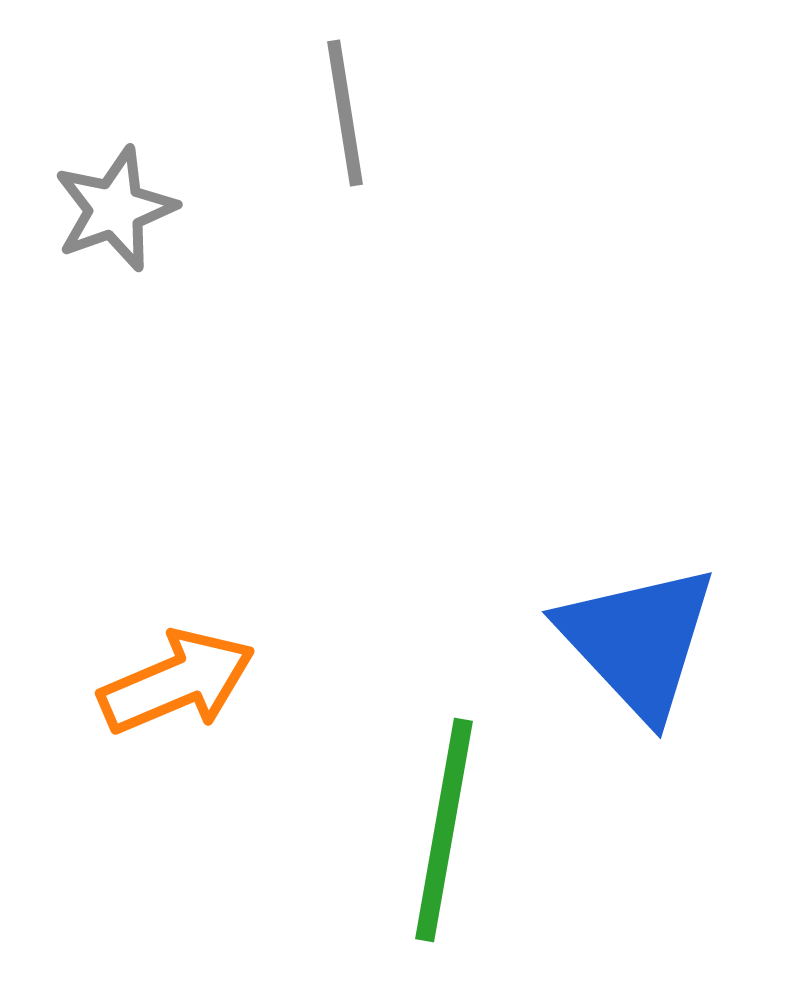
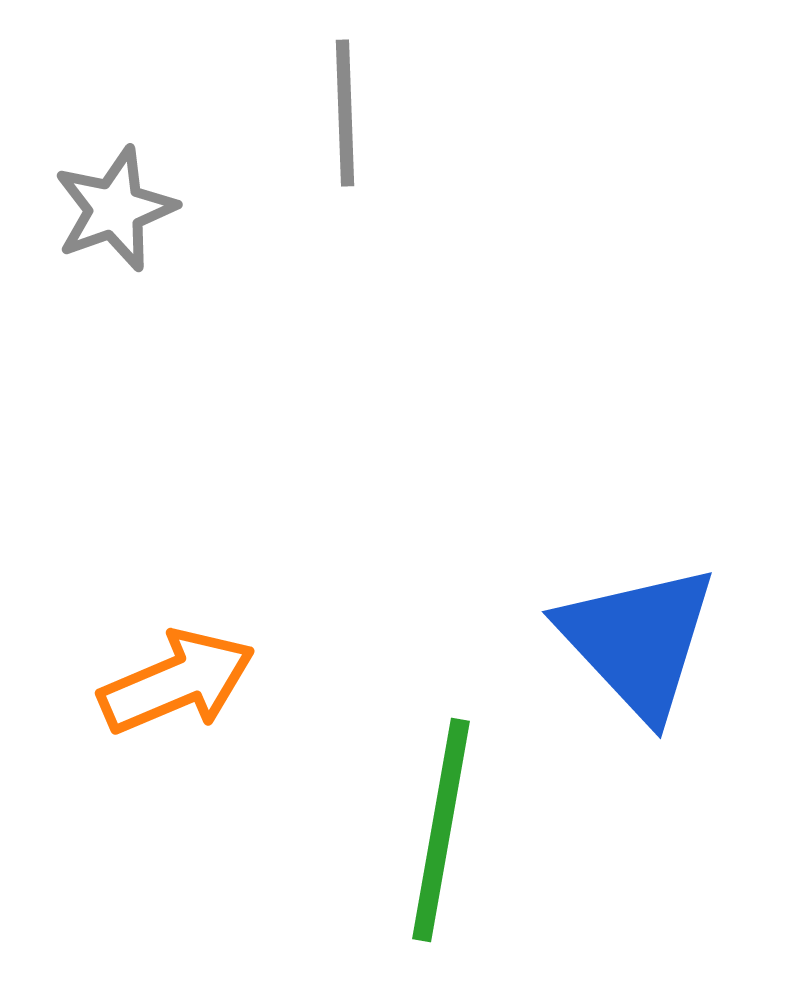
gray line: rotated 7 degrees clockwise
green line: moved 3 px left
